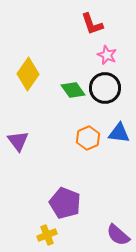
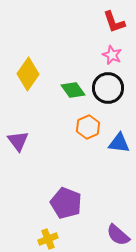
red L-shape: moved 22 px right, 2 px up
pink star: moved 5 px right
black circle: moved 3 px right
blue triangle: moved 10 px down
orange hexagon: moved 11 px up
purple pentagon: moved 1 px right
yellow cross: moved 1 px right, 4 px down
